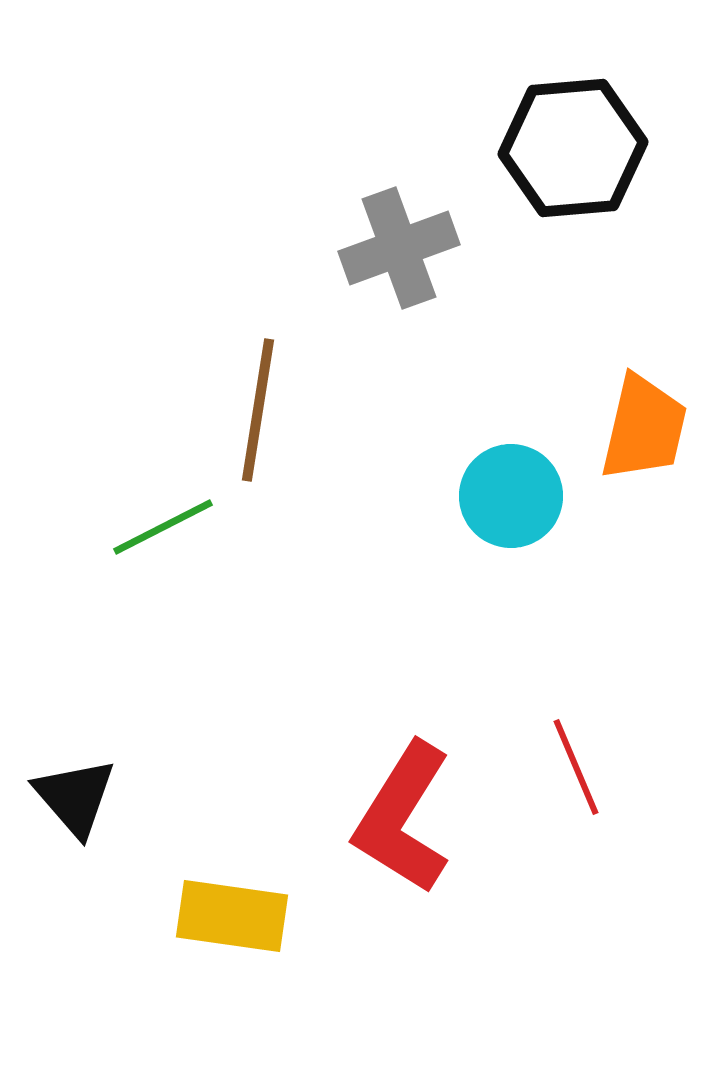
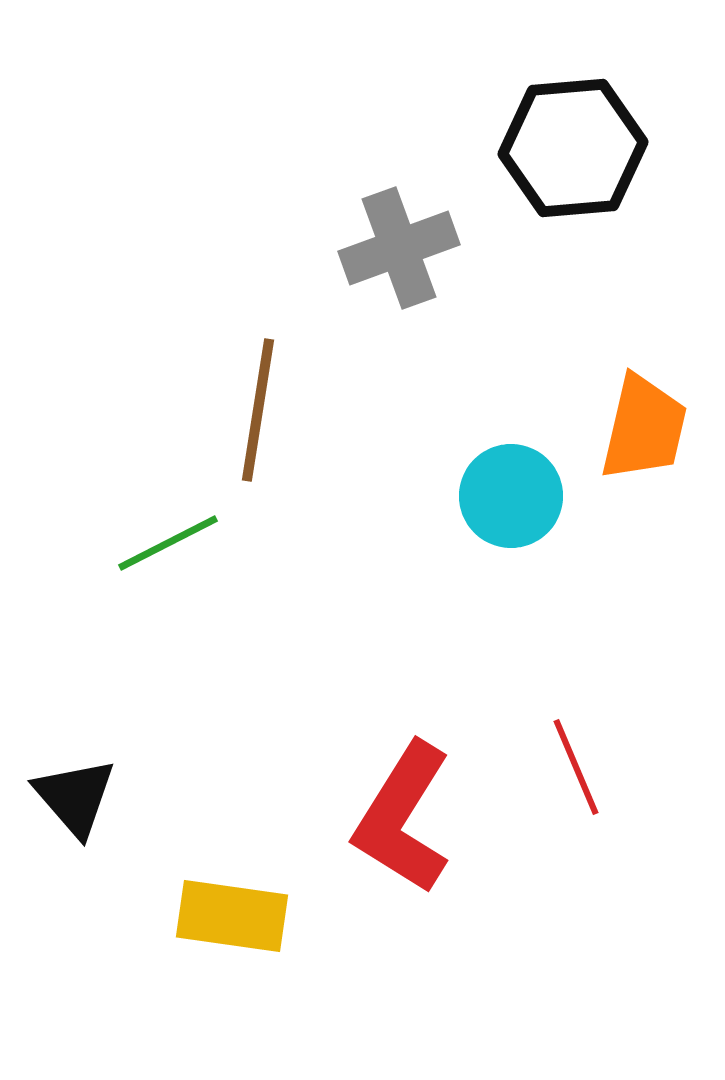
green line: moved 5 px right, 16 px down
